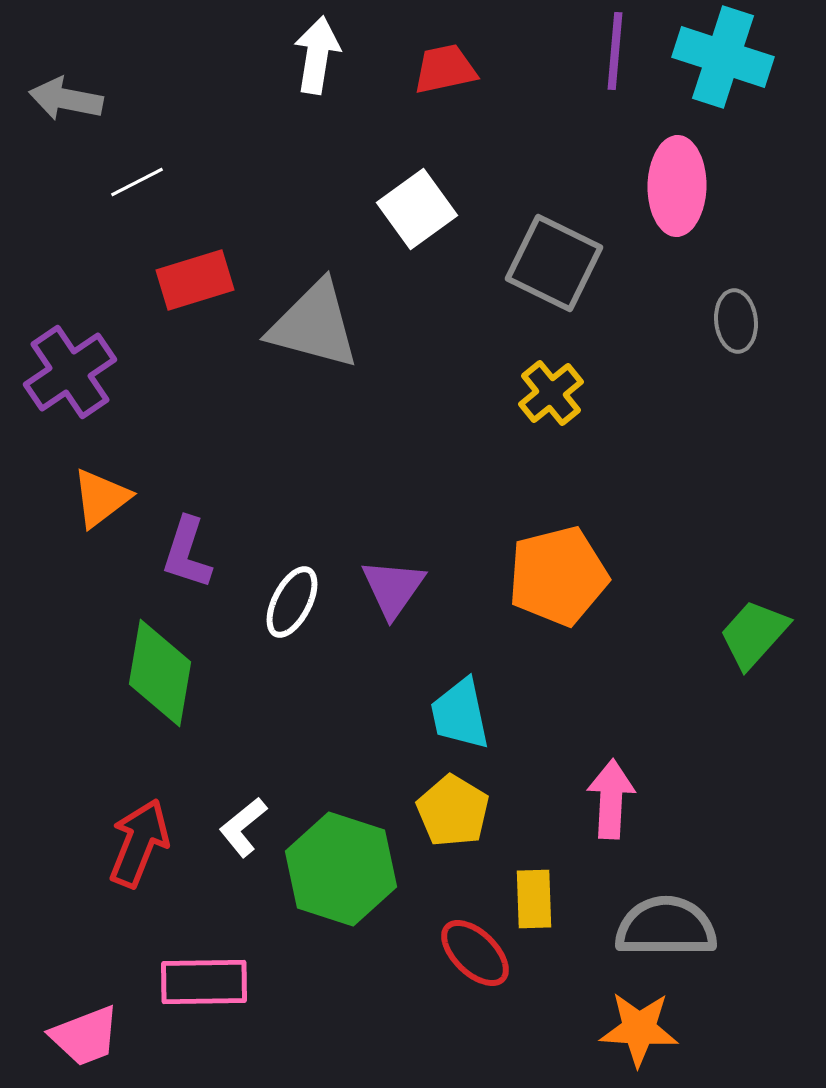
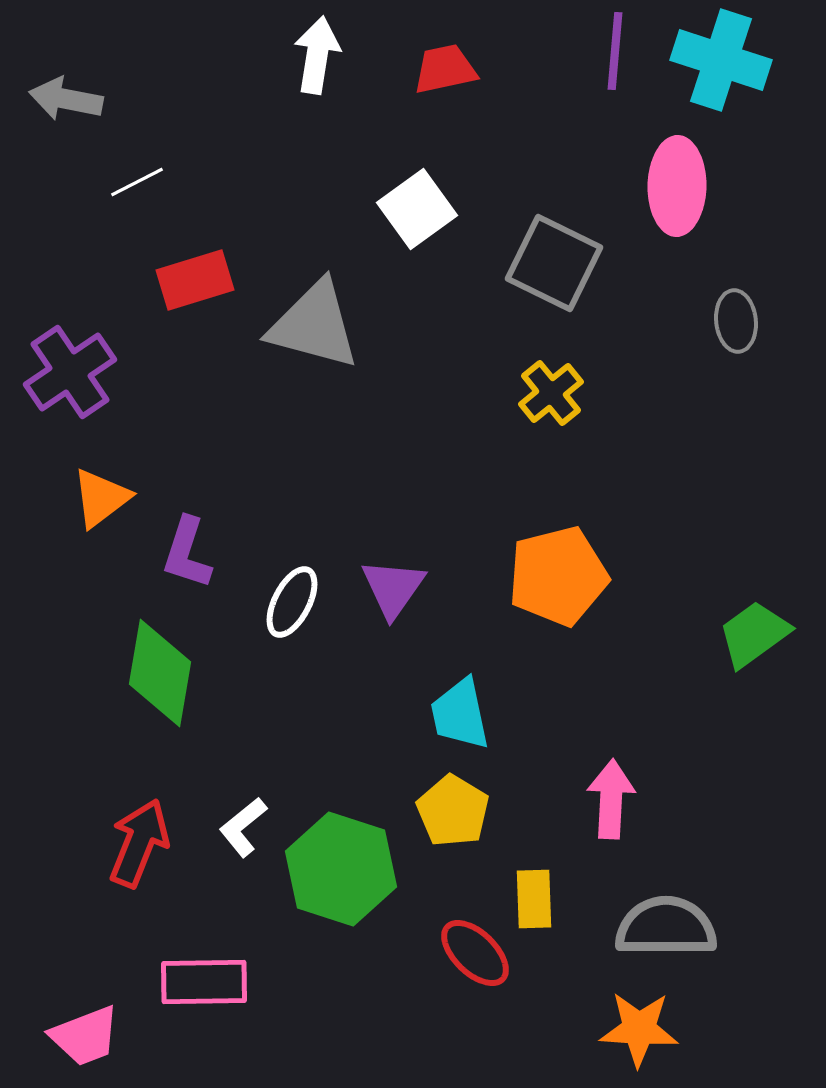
cyan cross: moved 2 px left, 3 px down
green trapezoid: rotated 12 degrees clockwise
